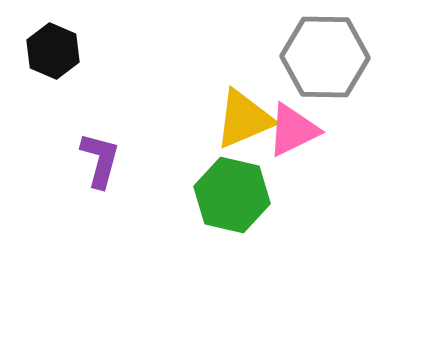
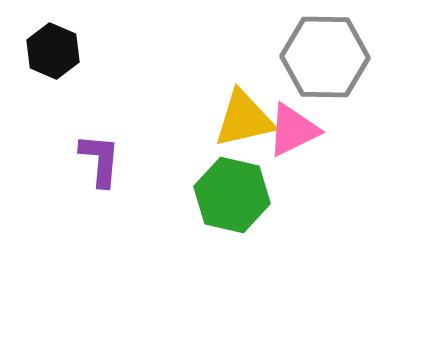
yellow triangle: rotated 10 degrees clockwise
purple L-shape: rotated 10 degrees counterclockwise
